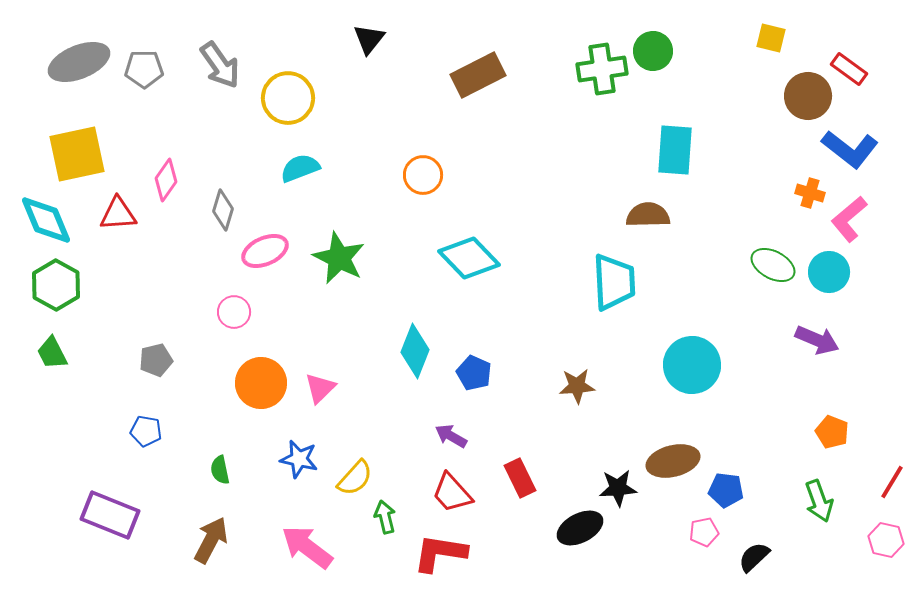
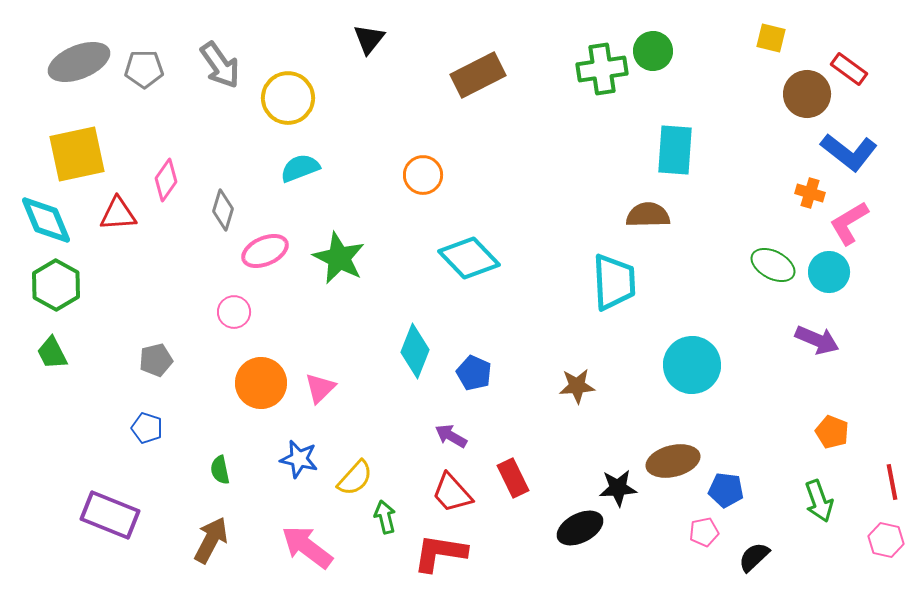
brown circle at (808, 96): moved 1 px left, 2 px up
blue L-shape at (850, 149): moved 1 px left, 3 px down
pink L-shape at (849, 219): moved 4 px down; rotated 9 degrees clockwise
blue pentagon at (146, 431): moved 1 px right, 3 px up; rotated 8 degrees clockwise
red rectangle at (520, 478): moved 7 px left
red line at (892, 482): rotated 42 degrees counterclockwise
